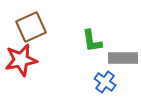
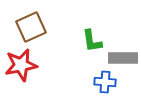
red star: moved 5 px down
blue cross: rotated 30 degrees counterclockwise
